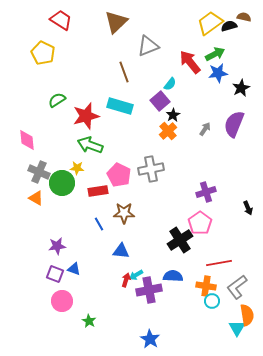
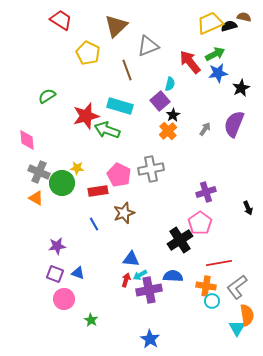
brown triangle at (116, 22): moved 4 px down
yellow trapezoid at (210, 23): rotated 12 degrees clockwise
yellow pentagon at (43, 53): moved 45 px right
brown line at (124, 72): moved 3 px right, 2 px up
cyan semicircle at (170, 84): rotated 24 degrees counterclockwise
green semicircle at (57, 100): moved 10 px left, 4 px up
green arrow at (90, 145): moved 17 px right, 15 px up
brown star at (124, 213): rotated 20 degrees counterclockwise
blue line at (99, 224): moved 5 px left
blue triangle at (121, 251): moved 10 px right, 8 px down
blue triangle at (74, 269): moved 4 px right, 4 px down
cyan arrow at (136, 275): moved 4 px right
pink circle at (62, 301): moved 2 px right, 2 px up
green star at (89, 321): moved 2 px right, 1 px up
